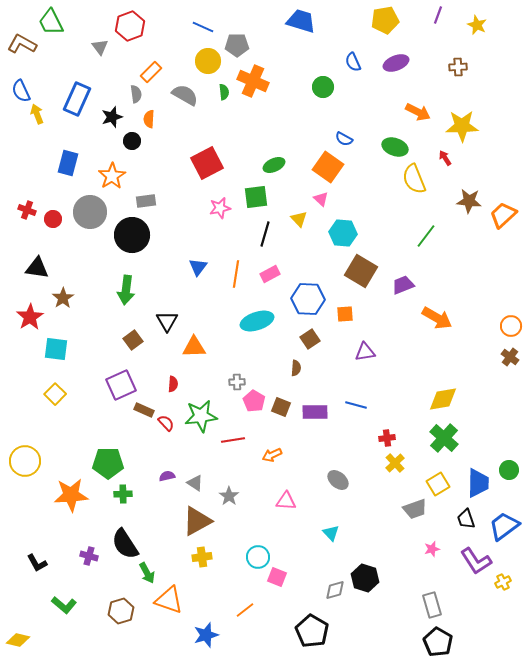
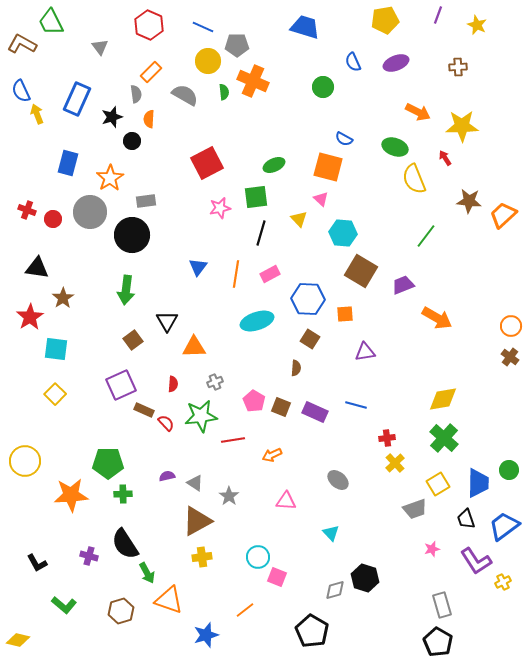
blue trapezoid at (301, 21): moved 4 px right, 6 px down
red hexagon at (130, 26): moved 19 px right, 1 px up; rotated 16 degrees counterclockwise
orange square at (328, 167): rotated 20 degrees counterclockwise
orange star at (112, 176): moved 2 px left, 2 px down
black line at (265, 234): moved 4 px left, 1 px up
brown square at (310, 339): rotated 24 degrees counterclockwise
gray cross at (237, 382): moved 22 px left; rotated 21 degrees counterclockwise
purple rectangle at (315, 412): rotated 25 degrees clockwise
gray rectangle at (432, 605): moved 10 px right
